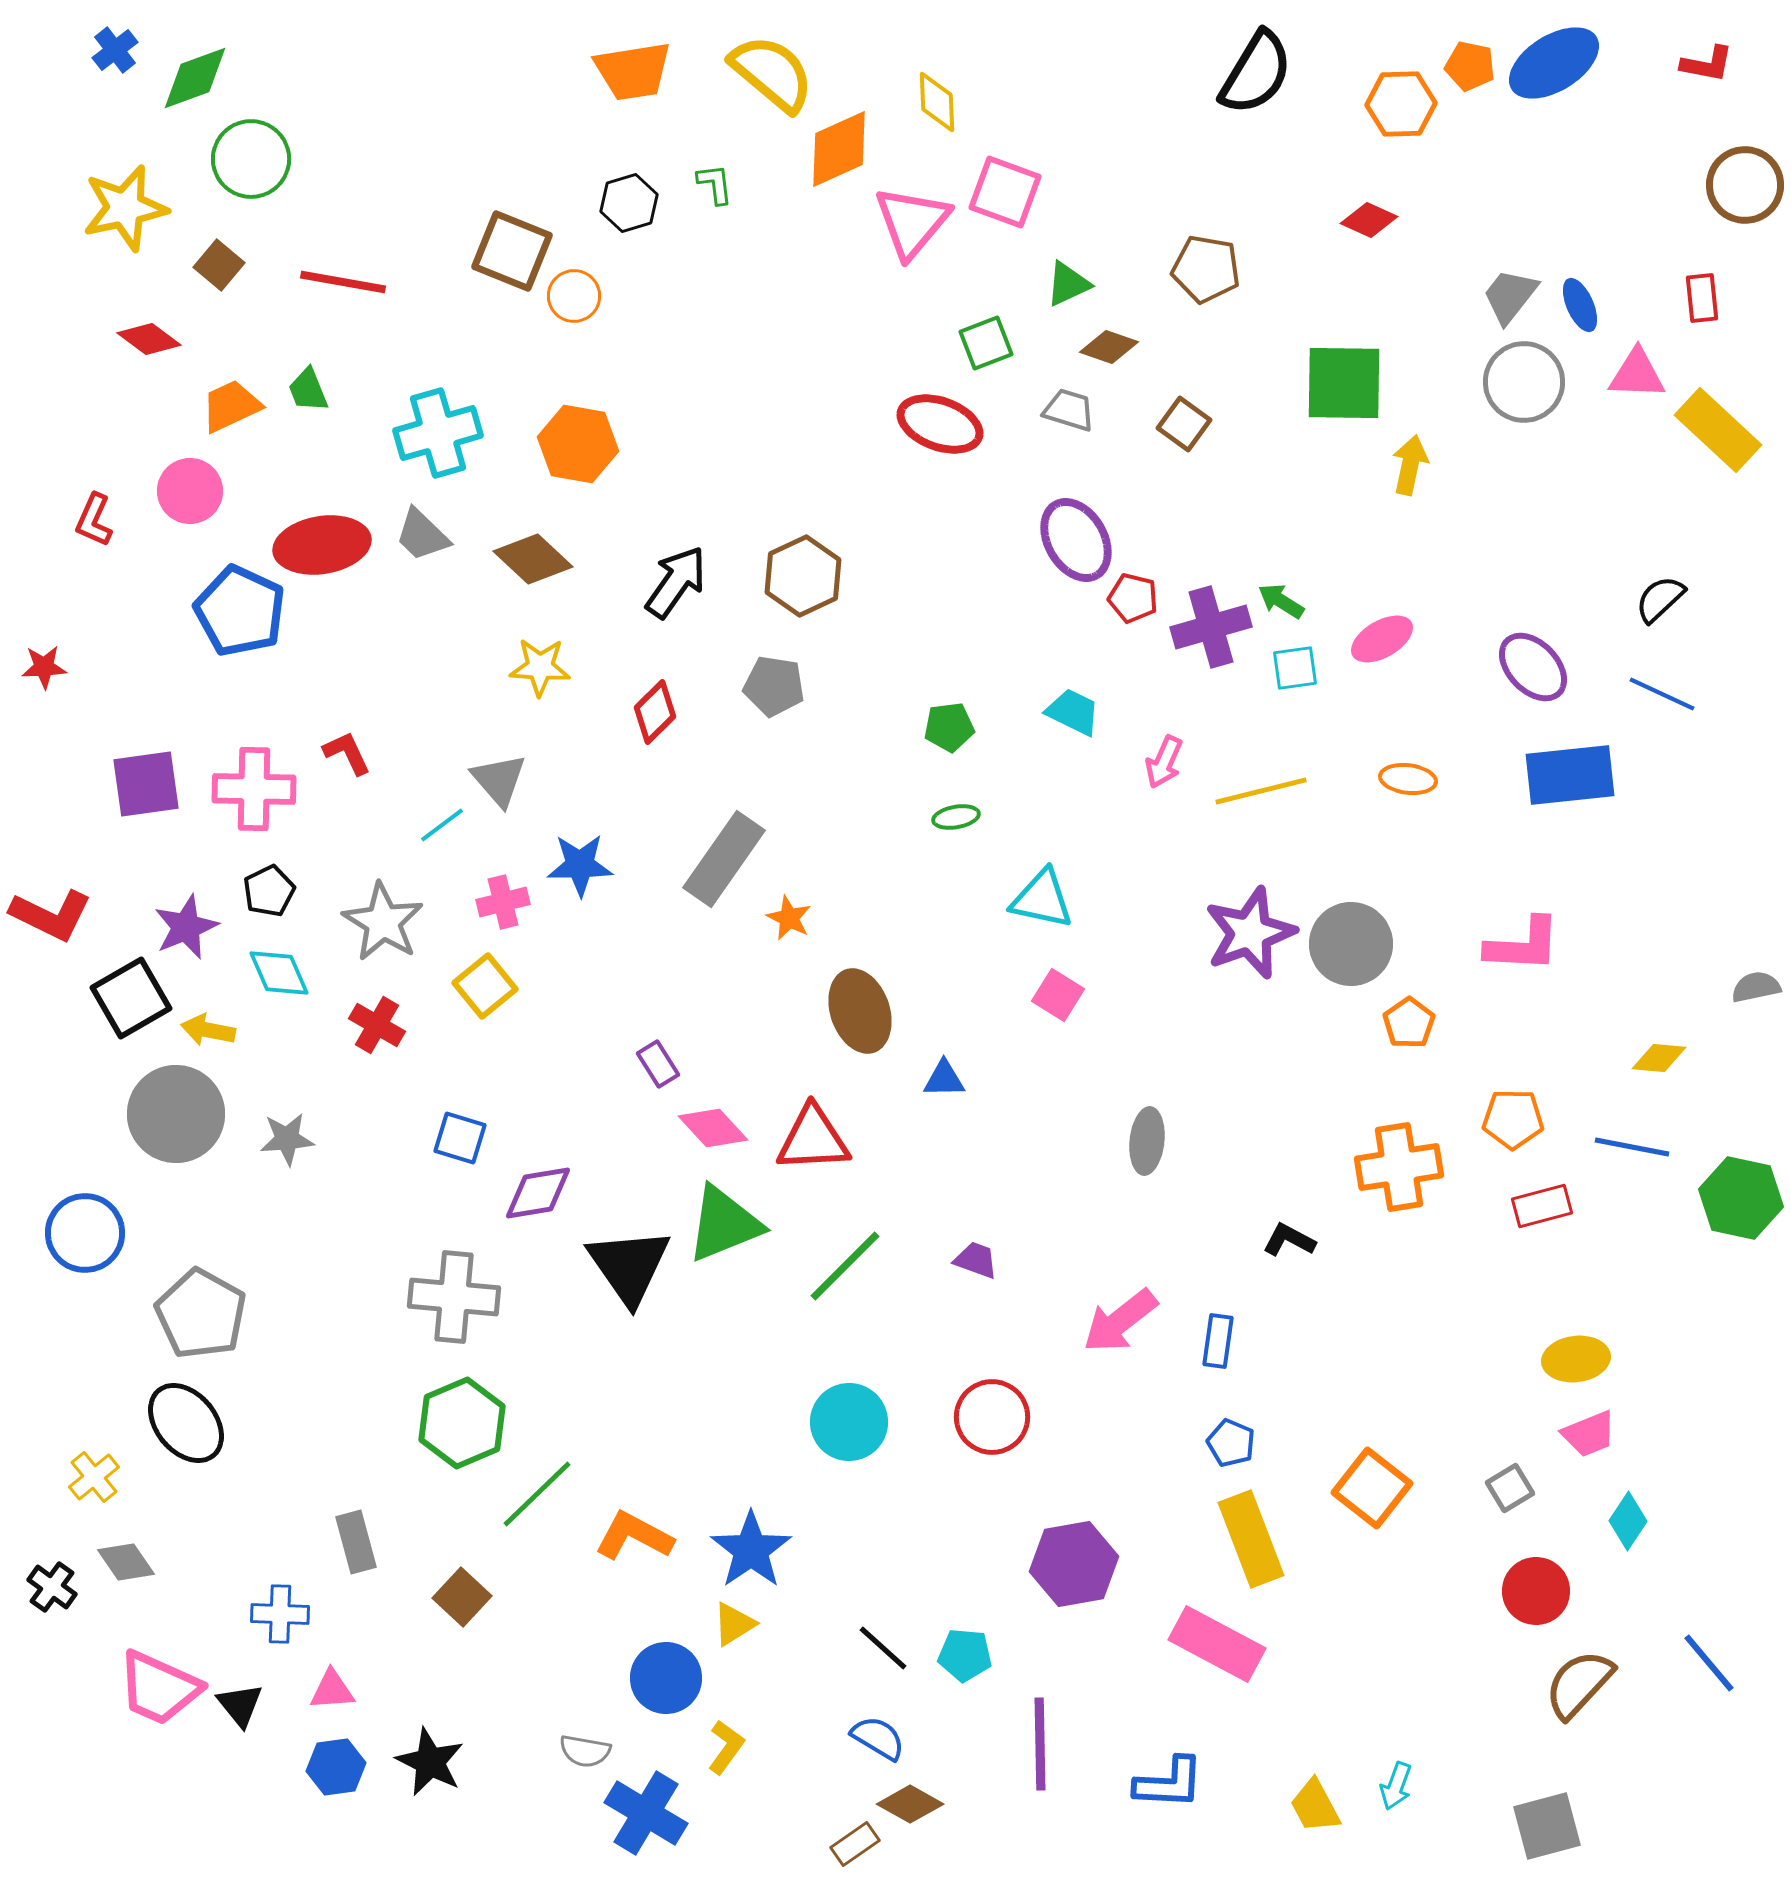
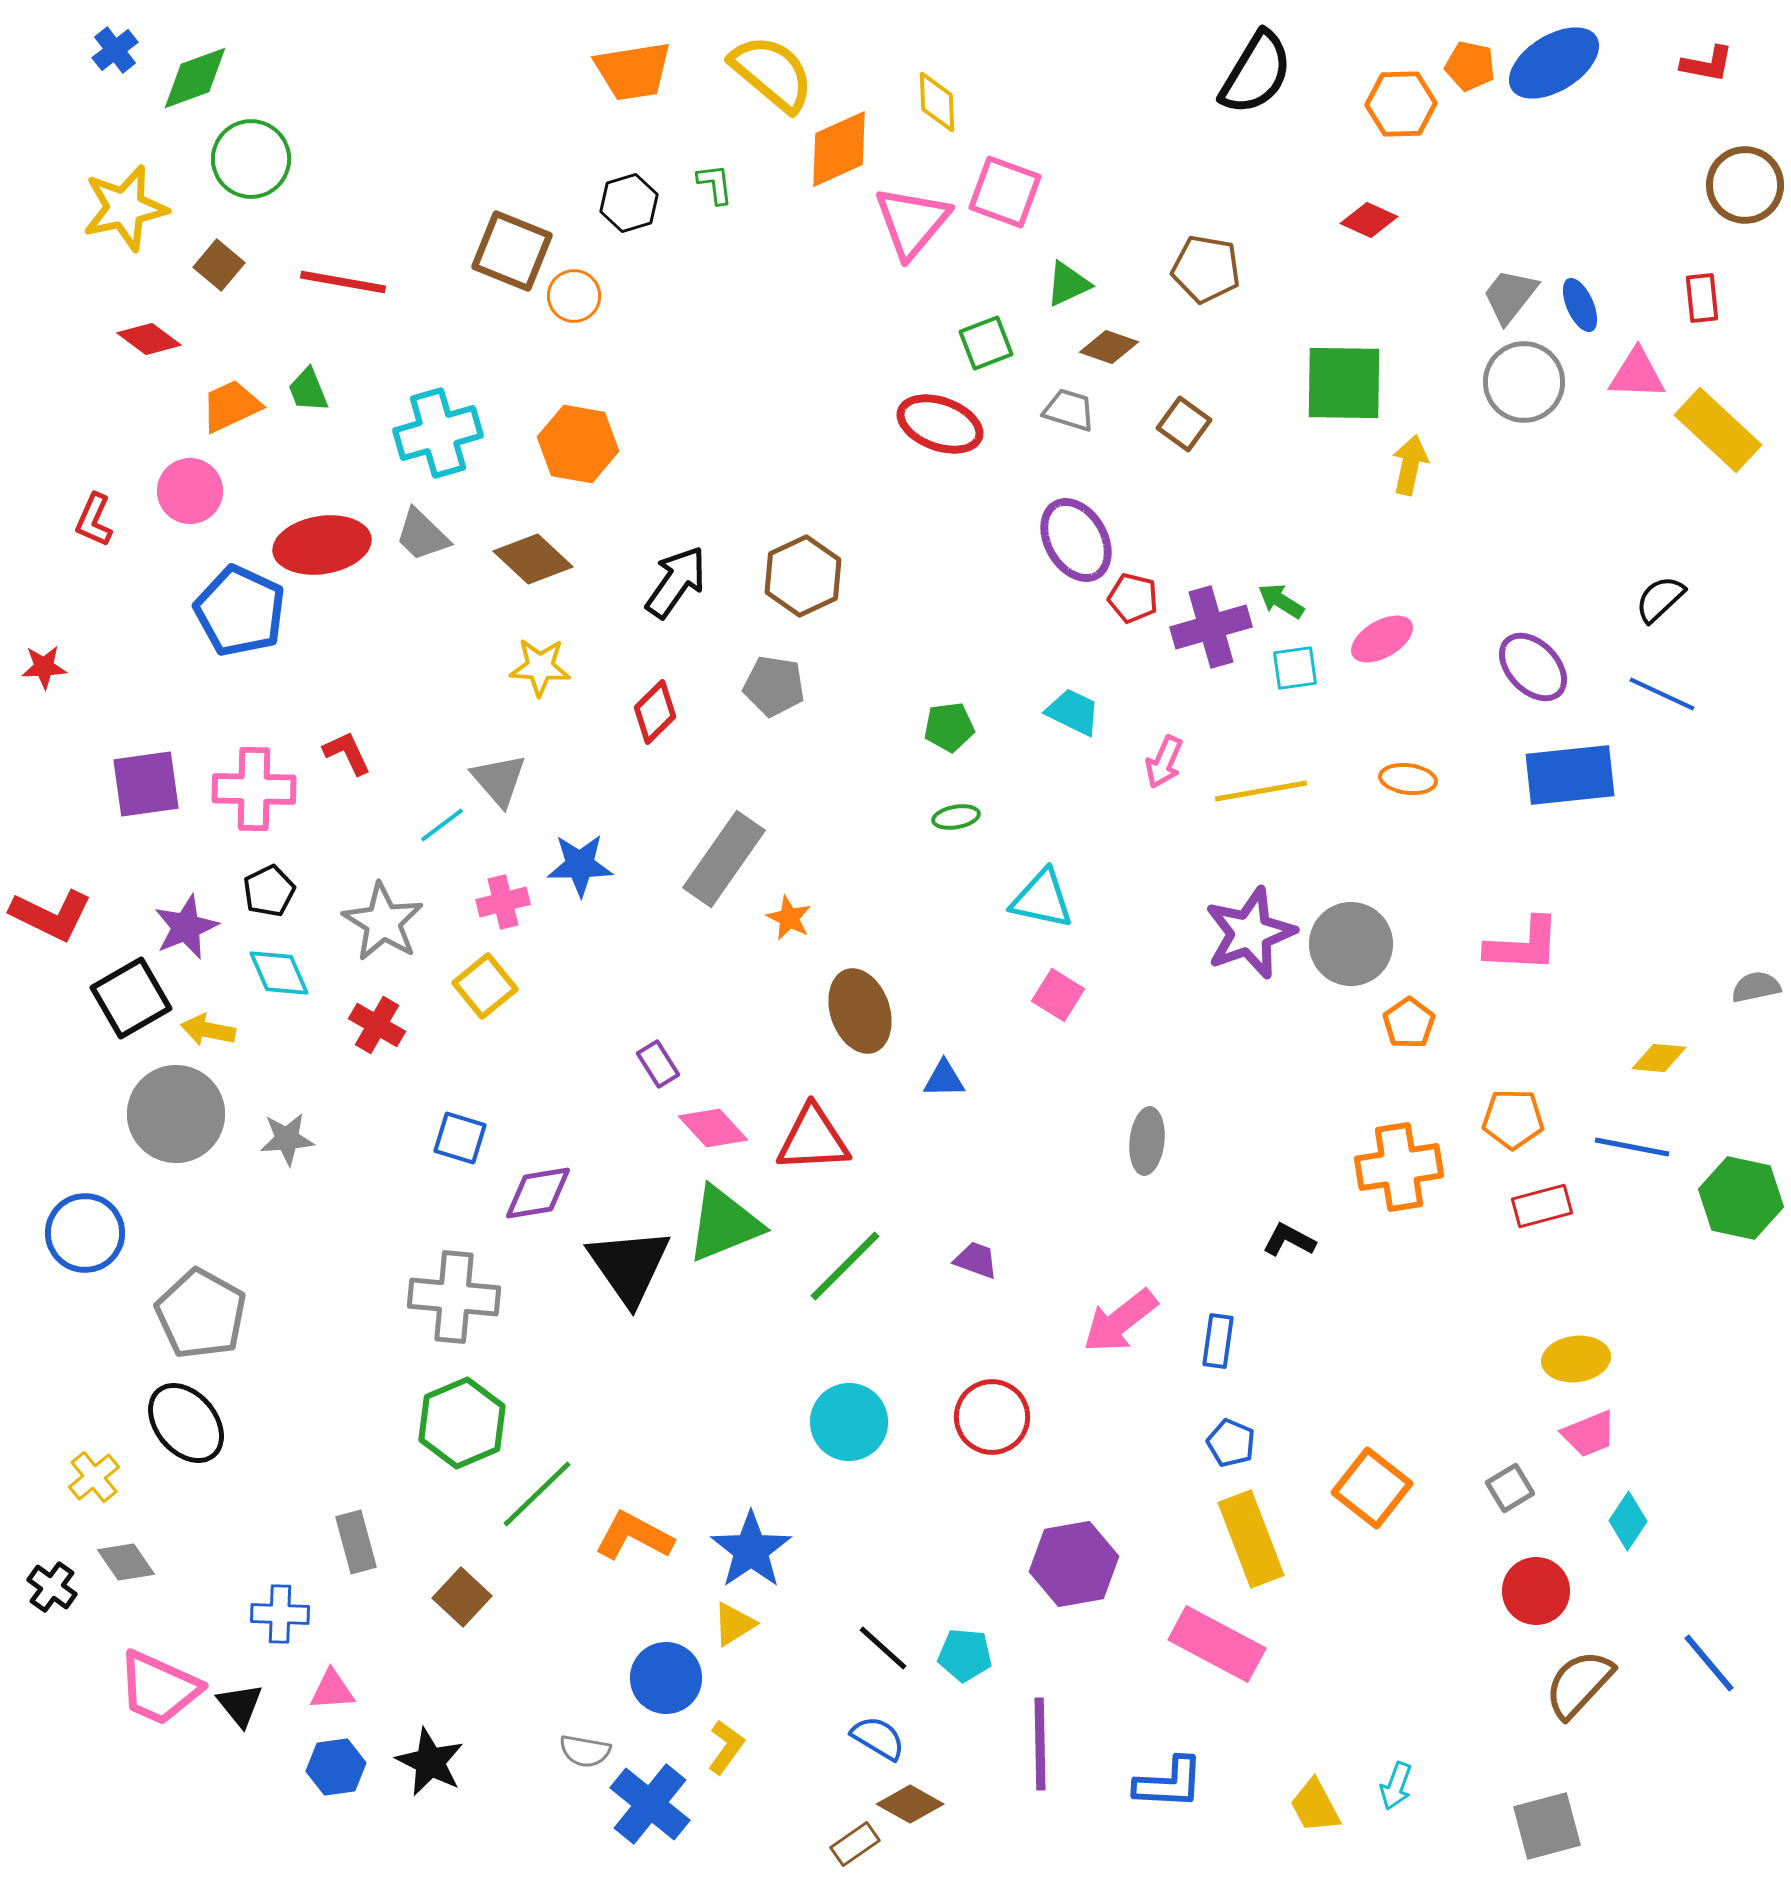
yellow line at (1261, 791): rotated 4 degrees clockwise
blue cross at (646, 1813): moved 4 px right, 9 px up; rotated 8 degrees clockwise
